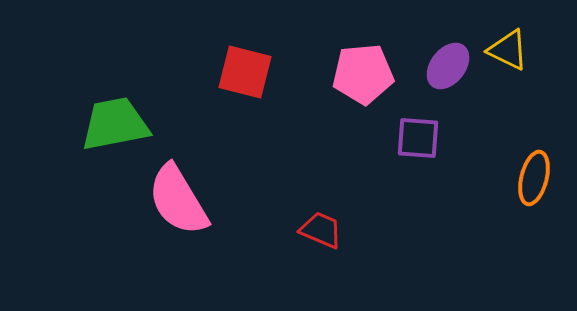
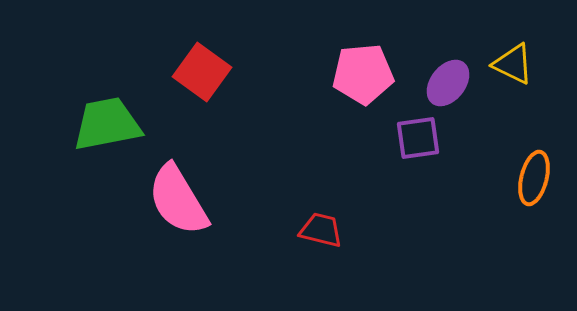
yellow triangle: moved 5 px right, 14 px down
purple ellipse: moved 17 px down
red square: moved 43 px left; rotated 22 degrees clockwise
green trapezoid: moved 8 px left
purple square: rotated 12 degrees counterclockwise
red trapezoid: rotated 9 degrees counterclockwise
